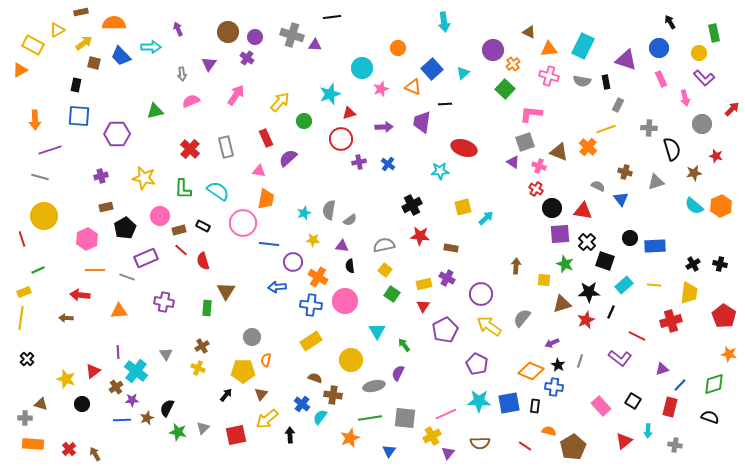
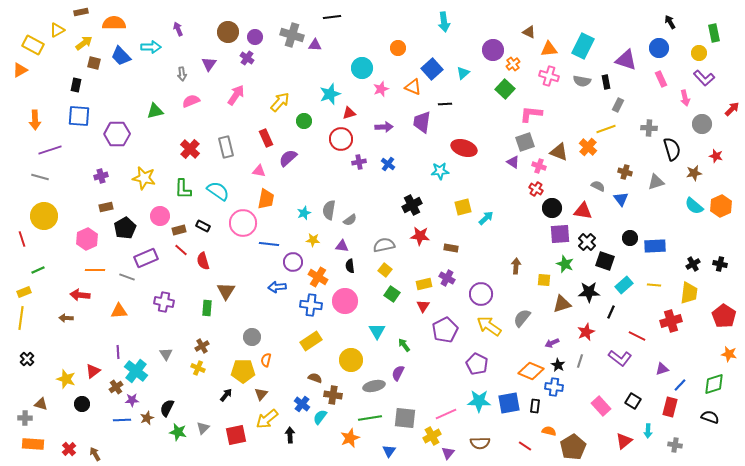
red star at (586, 320): moved 12 px down
